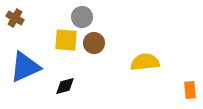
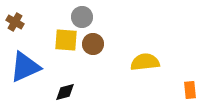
brown cross: moved 4 px down
brown circle: moved 1 px left, 1 px down
black diamond: moved 6 px down
